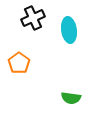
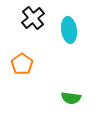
black cross: rotated 15 degrees counterclockwise
orange pentagon: moved 3 px right, 1 px down
